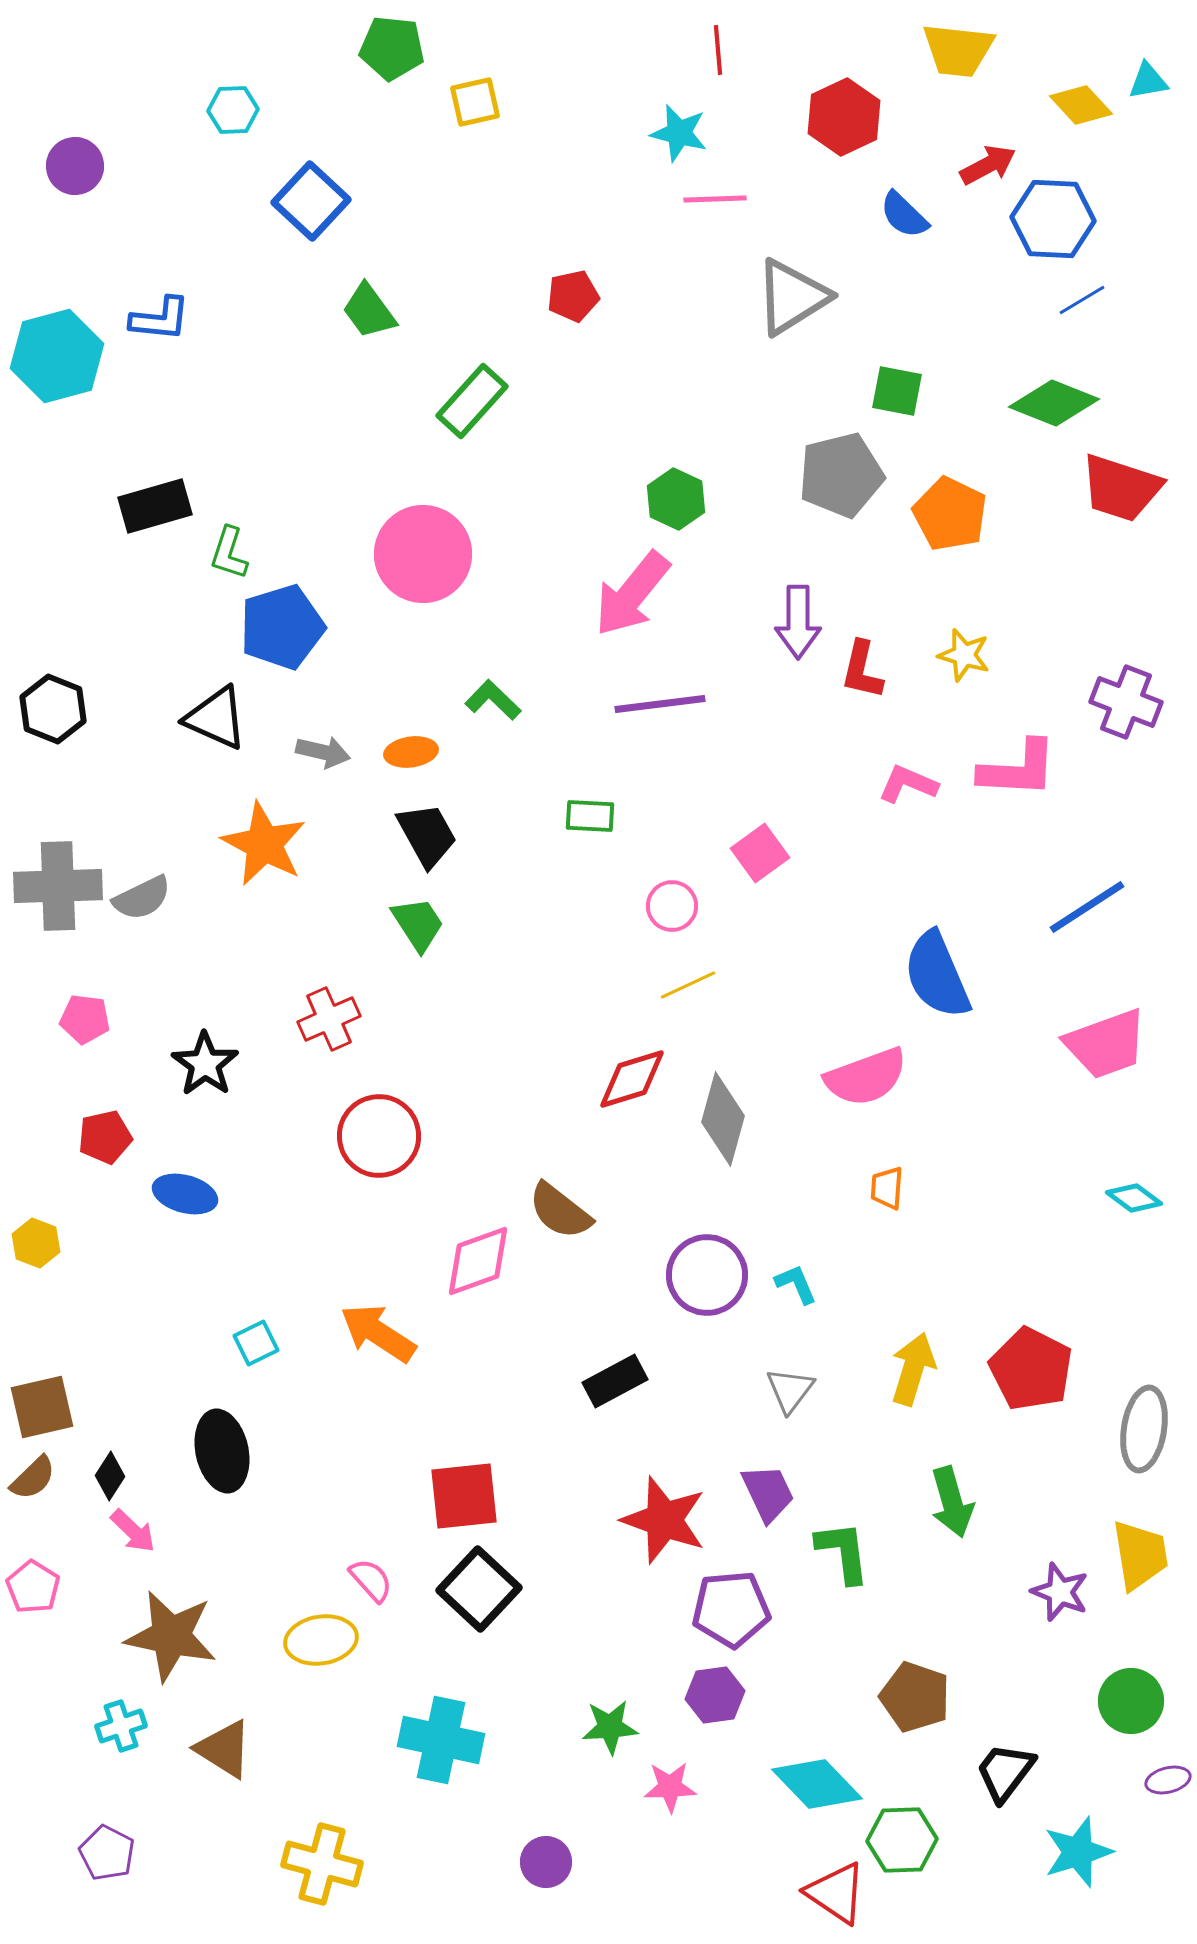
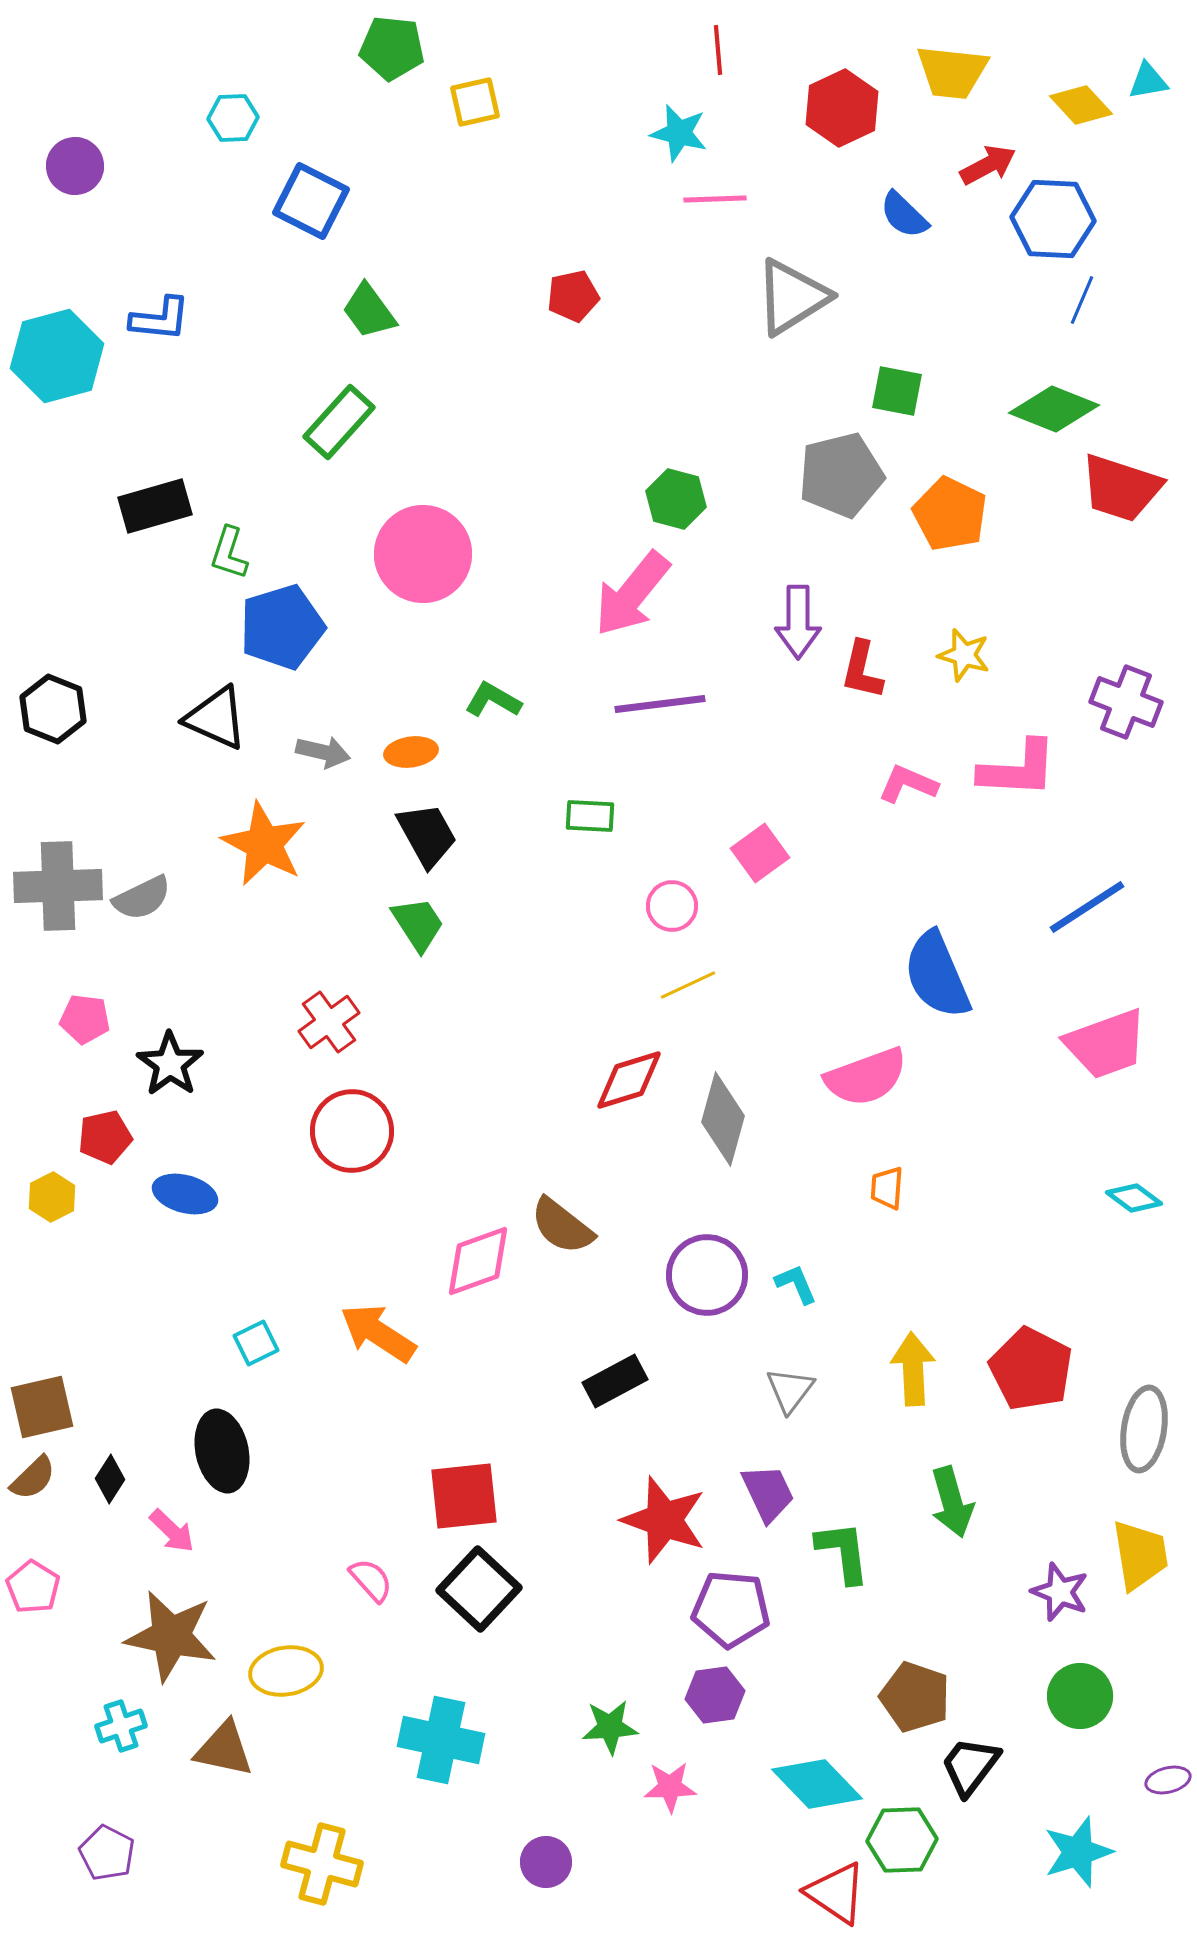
yellow trapezoid at (958, 50): moved 6 px left, 22 px down
cyan hexagon at (233, 110): moved 8 px down
red hexagon at (844, 117): moved 2 px left, 9 px up
blue square at (311, 201): rotated 16 degrees counterclockwise
blue line at (1082, 300): rotated 36 degrees counterclockwise
green rectangle at (472, 401): moved 133 px left, 21 px down
green diamond at (1054, 403): moved 6 px down
green hexagon at (676, 499): rotated 10 degrees counterclockwise
green L-shape at (493, 700): rotated 14 degrees counterclockwise
red cross at (329, 1019): moved 3 px down; rotated 12 degrees counterclockwise
black star at (205, 1064): moved 35 px left
red diamond at (632, 1079): moved 3 px left, 1 px down
red circle at (379, 1136): moved 27 px left, 5 px up
brown semicircle at (560, 1211): moved 2 px right, 15 px down
yellow hexagon at (36, 1243): moved 16 px right, 46 px up; rotated 12 degrees clockwise
yellow arrow at (913, 1369): rotated 20 degrees counterclockwise
black diamond at (110, 1476): moved 3 px down
pink arrow at (133, 1531): moved 39 px right
purple pentagon at (731, 1609): rotated 10 degrees clockwise
yellow ellipse at (321, 1640): moved 35 px left, 31 px down
green circle at (1131, 1701): moved 51 px left, 5 px up
brown triangle at (224, 1749): rotated 20 degrees counterclockwise
black trapezoid at (1005, 1772): moved 35 px left, 6 px up
